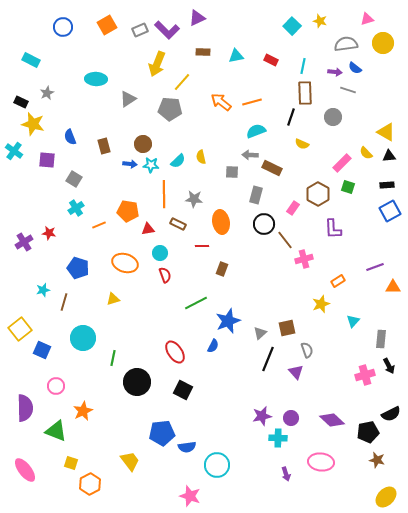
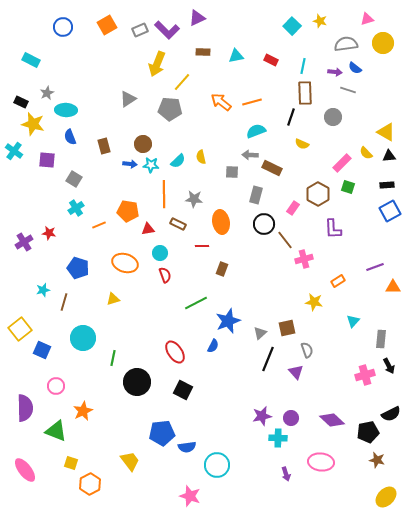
cyan ellipse at (96, 79): moved 30 px left, 31 px down
yellow star at (321, 304): moved 7 px left, 2 px up; rotated 30 degrees clockwise
